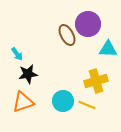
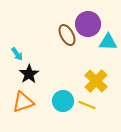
cyan triangle: moved 7 px up
black star: moved 1 px right; rotated 24 degrees counterclockwise
yellow cross: rotated 30 degrees counterclockwise
